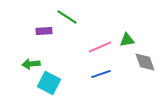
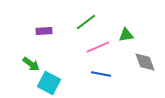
green line: moved 19 px right, 5 px down; rotated 70 degrees counterclockwise
green triangle: moved 1 px left, 5 px up
pink line: moved 2 px left
green arrow: rotated 138 degrees counterclockwise
blue line: rotated 30 degrees clockwise
